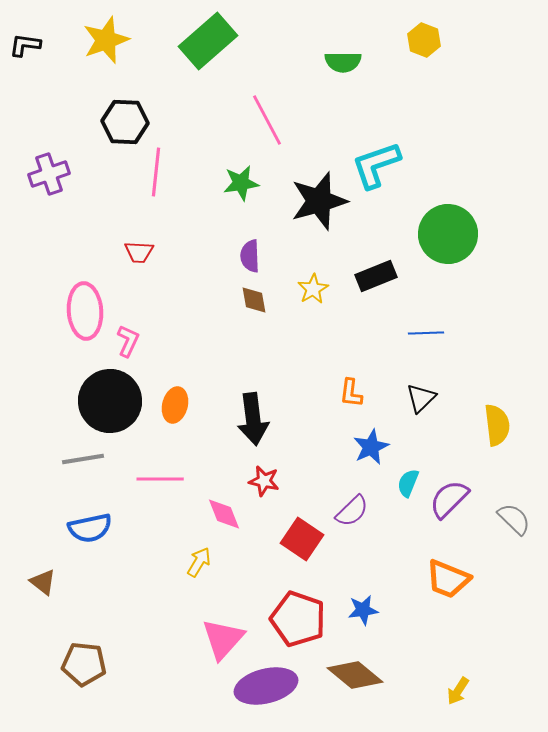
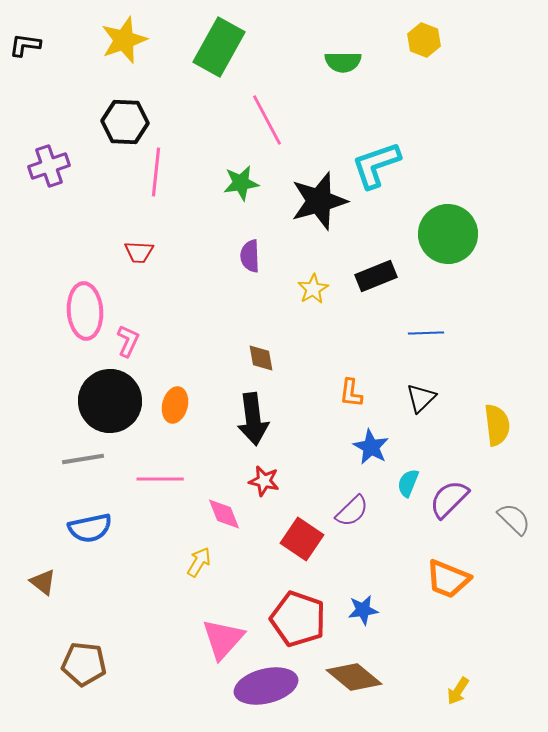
yellow star at (106, 40): moved 18 px right
green rectangle at (208, 41): moved 11 px right, 6 px down; rotated 20 degrees counterclockwise
purple cross at (49, 174): moved 8 px up
brown diamond at (254, 300): moved 7 px right, 58 px down
blue star at (371, 447): rotated 18 degrees counterclockwise
brown diamond at (355, 675): moved 1 px left, 2 px down
